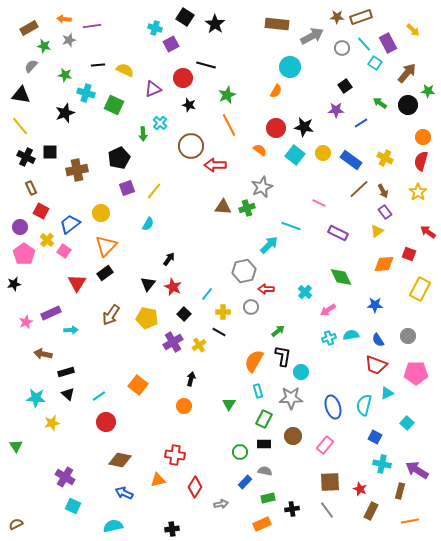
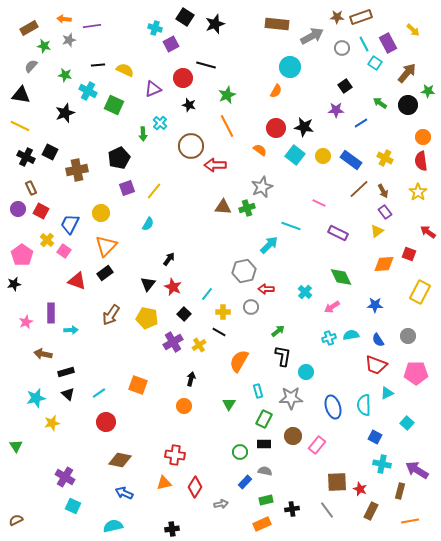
black star at (215, 24): rotated 18 degrees clockwise
cyan line at (364, 44): rotated 14 degrees clockwise
cyan cross at (86, 93): moved 2 px right, 2 px up; rotated 12 degrees clockwise
orange line at (229, 125): moved 2 px left, 1 px down
yellow line at (20, 126): rotated 24 degrees counterclockwise
black square at (50, 152): rotated 28 degrees clockwise
yellow circle at (323, 153): moved 3 px down
red semicircle at (421, 161): rotated 24 degrees counterclockwise
blue trapezoid at (70, 224): rotated 25 degrees counterclockwise
purple circle at (20, 227): moved 2 px left, 18 px up
pink pentagon at (24, 254): moved 2 px left, 1 px down
red triangle at (77, 283): moved 2 px up; rotated 42 degrees counterclockwise
yellow rectangle at (420, 289): moved 3 px down
pink arrow at (328, 310): moved 4 px right, 3 px up
purple rectangle at (51, 313): rotated 66 degrees counterclockwise
orange semicircle at (254, 361): moved 15 px left
cyan circle at (301, 372): moved 5 px right
orange square at (138, 385): rotated 18 degrees counterclockwise
cyan line at (99, 396): moved 3 px up
cyan star at (36, 398): rotated 18 degrees counterclockwise
cyan semicircle at (364, 405): rotated 15 degrees counterclockwise
pink rectangle at (325, 445): moved 8 px left
orange triangle at (158, 480): moved 6 px right, 3 px down
brown square at (330, 482): moved 7 px right
green rectangle at (268, 498): moved 2 px left, 2 px down
brown semicircle at (16, 524): moved 4 px up
